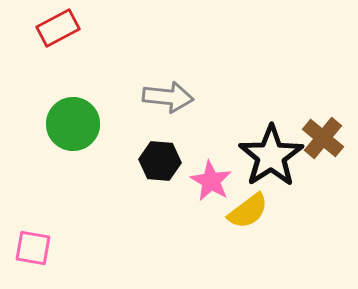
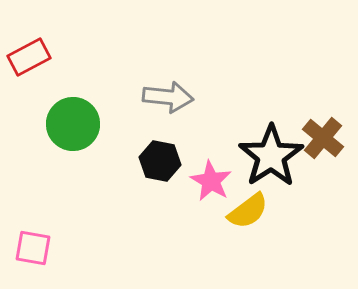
red rectangle: moved 29 px left, 29 px down
black hexagon: rotated 6 degrees clockwise
